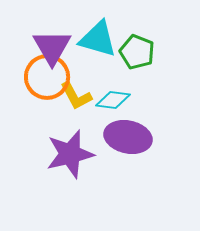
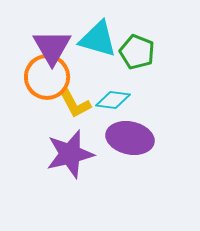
yellow L-shape: moved 1 px left, 8 px down
purple ellipse: moved 2 px right, 1 px down
